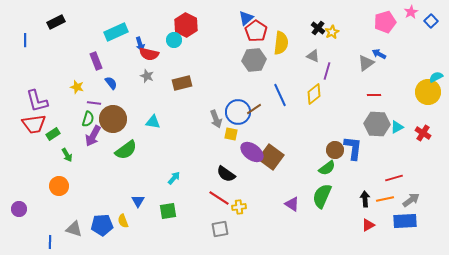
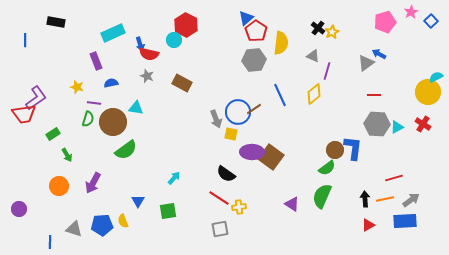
black rectangle at (56, 22): rotated 36 degrees clockwise
cyan rectangle at (116, 32): moved 3 px left, 1 px down
blue semicircle at (111, 83): rotated 64 degrees counterclockwise
brown rectangle at (182, 83): rotated 42 degrees clockwise
purple L-shape at (37, 101): moved 1 px left, 3 px up; rotated 110 degrees counterclockwise
brown circle at (113, 119): moved 3 px down
cyan triangle at (153, 122): moved 17 px left, 14 px up
red trapezoid at (34, 124): moved 10 px left, 10 px up
red cross at (423, 133): moved 9 px up
purple arrow at (93, 136): moved 47 px down
purple ellipse at (252, 152): rotated 35 degrees counterclockwise
